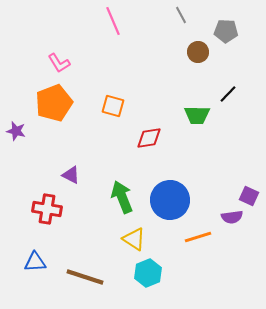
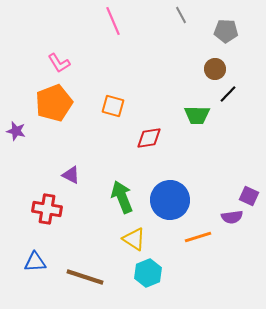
brown circle: moved 17 px right, 17 px down
